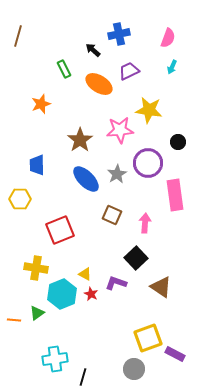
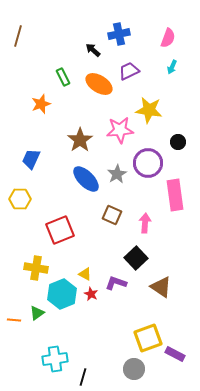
green rectangle: moved 1 px left, 8 px down
blue trapezoid: moved 6 px left, 6 px up; rotated 25 degrees clockwise
